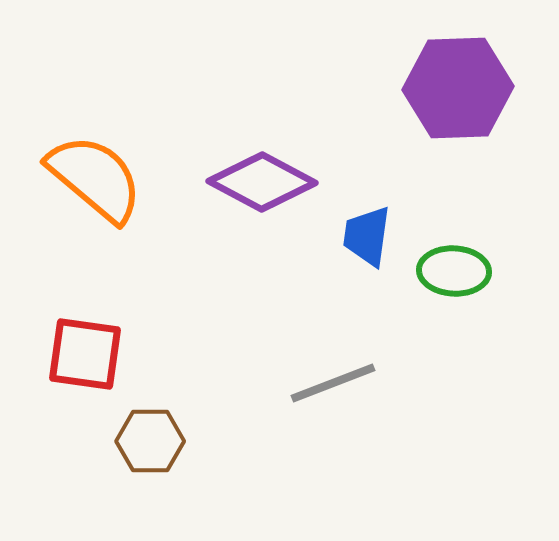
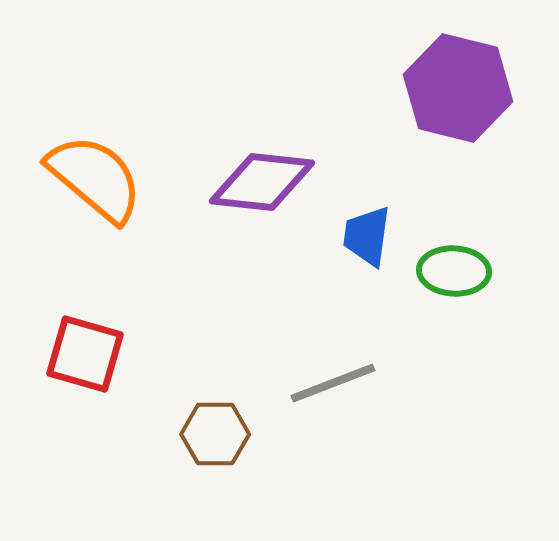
purple hexagon: rotated 16 degrees clockwise
purple diamond: rotated 22 degrees counterclockwise
red square: rotated 8 degrees clockwise
brown hexagon: moved 65 px right, 7 px up
